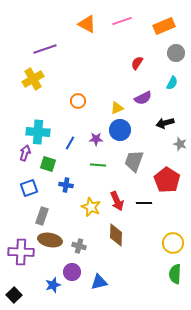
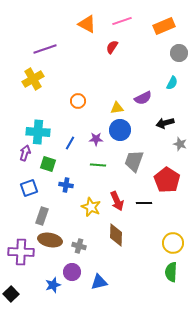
gray circle: moved 3 px right
red semicircle: moved 25 px left, 16 px up
yellow triangle: rotated 16 degrees clockwise
green semicircle: moved 4 px left, 2 px up
black square: moved 3 px left, 1 px up
